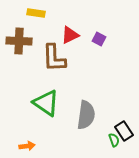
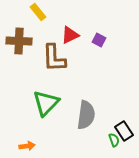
yellow rectangle: moved 2 px right, 1 px up; rotated 42 degrees clockwise
purple square: moved 1 px down
green triangle: rotated 40 degrees clockwise
